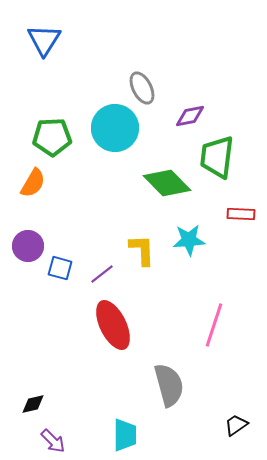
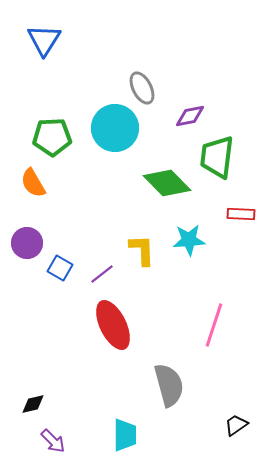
orange semicircle: rotated 120 degrees clockwise
purple circle: moved 1 px left, 3 px up
blue square: rotated 15 degrees clockwise
